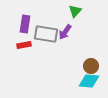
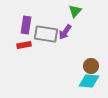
purple rectangle: moved 1 px right, 1 px down
